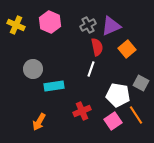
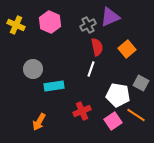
purple triangle: moved 1 px left, 9 px up
orange line: rotated 24 degrees counterclockwise
